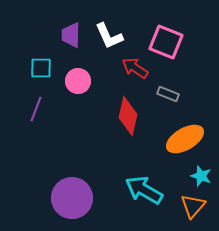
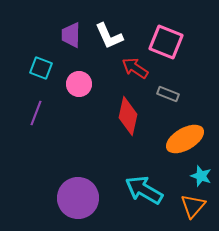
cyan square: rotated 20 degrees clockwise
pink circle: moved 1 px right, 3 px down
purple line: moved 4 px down
purple circle: moved 6 px right
